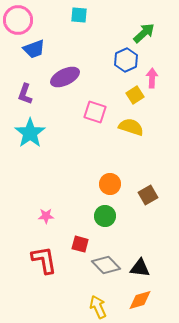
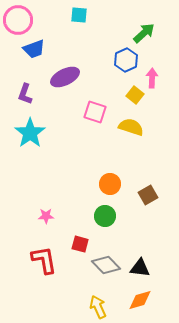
yellow square: rotated 18 degrees counterclockwise
